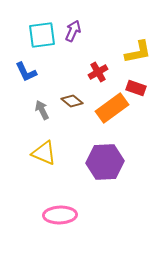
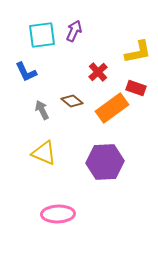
purple arrow: moved 1 px right
red cross: rotated 12 degrees counterclockwise
pink ellipse: moved 2 px left, 1 px up
